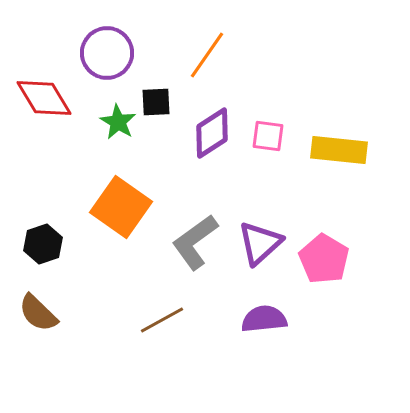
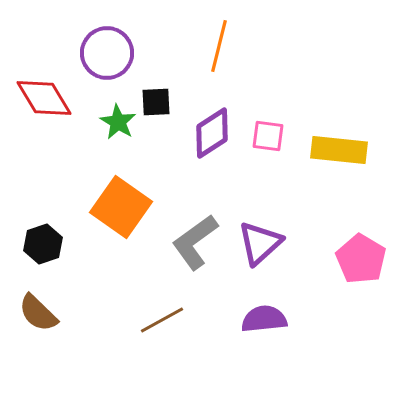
orange line: moved 12 px right, 9 px up; rotated 21 degrees counterclockwise
pink pentagon: moved 37 px right
